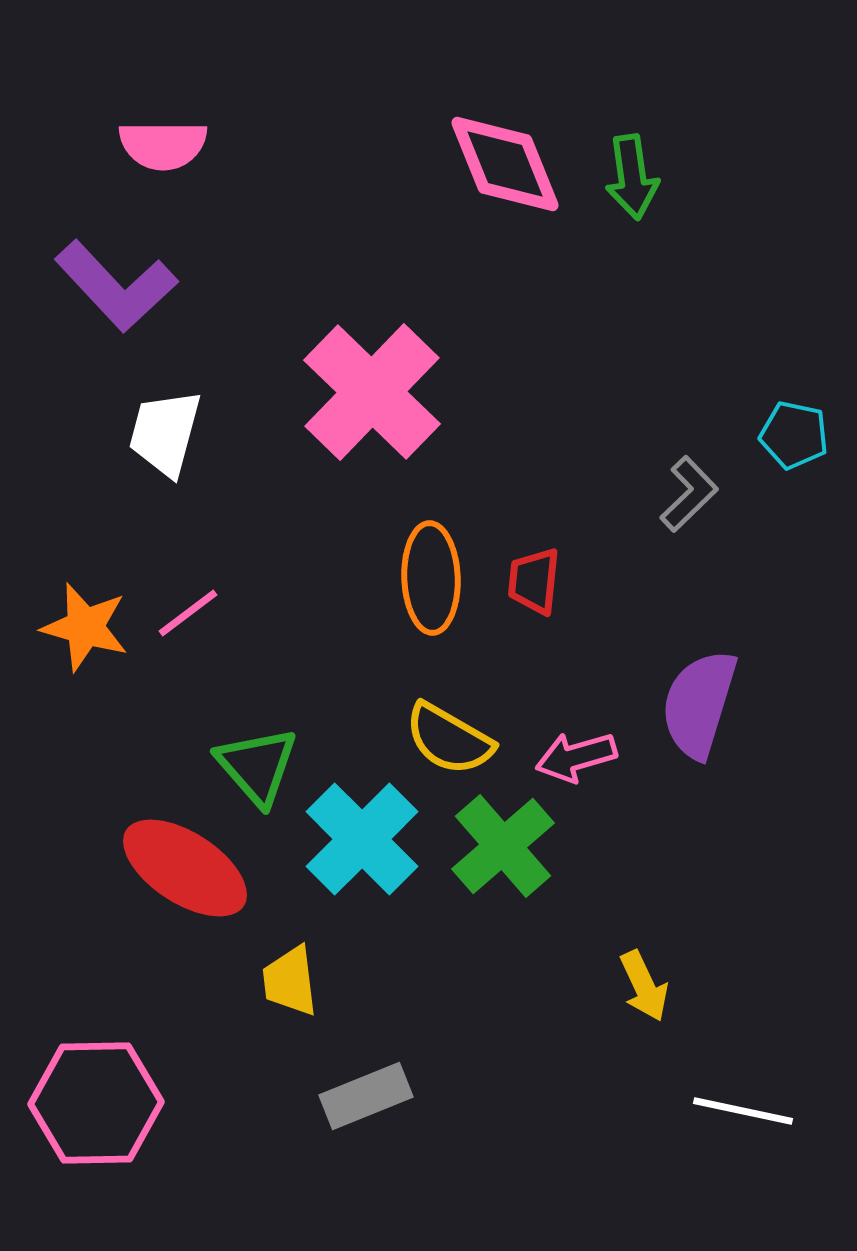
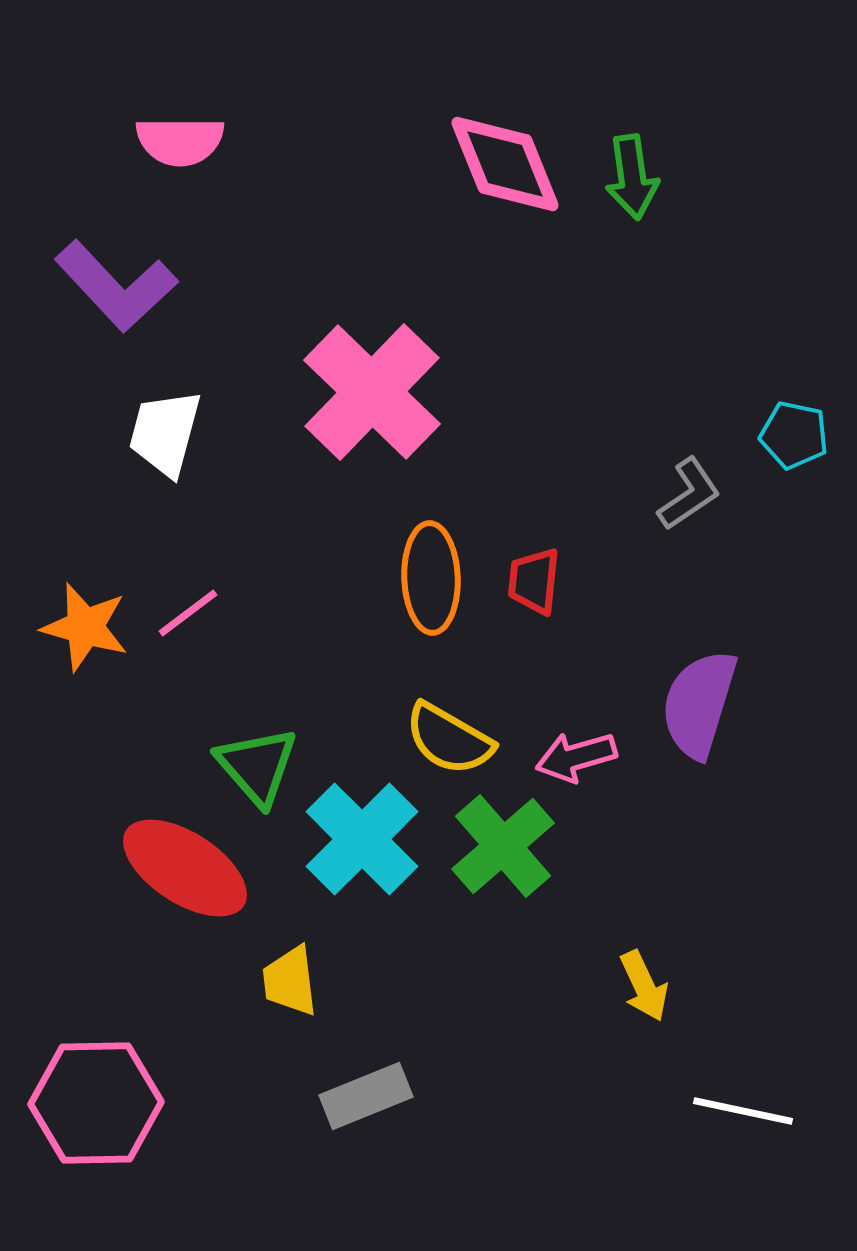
pink semicircle: moved 17 px right, 4 px up
gray L-shape: rotated 10 degrees clockwise
